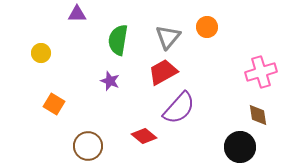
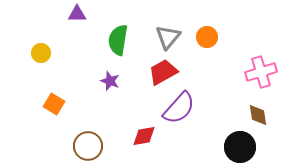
orange circle: moved 10 px down
red diamond: rotated 50 degrees counterclockwise
